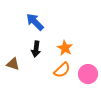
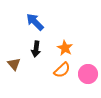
brown triangle: moved 1 px right; rotated 32 degrees clockwise
